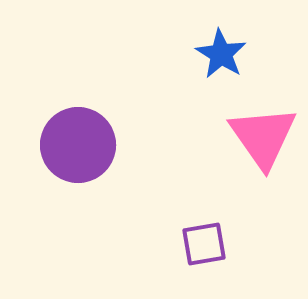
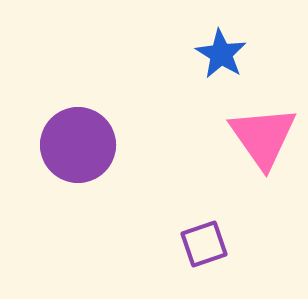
purple square: rotated 9 degrees counterclockwise
